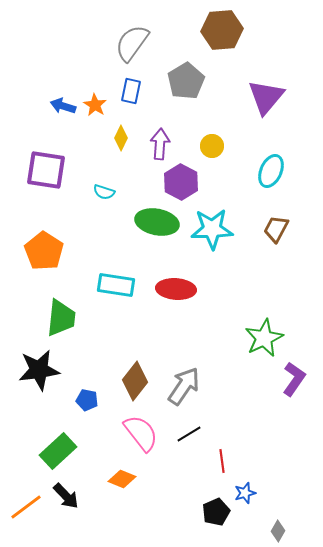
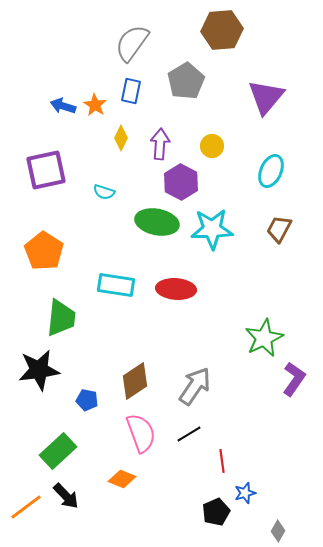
purple square: rotated 21 degrees counterclockwise
brown trapezoid: moved 3 px right
brown diamond: rotated 18 degrees clockwise
gray arrow: moved 11 px right
pink semicircle: rotated 18 degrees clockwise
